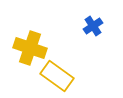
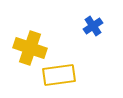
yellow rectangle: moved 2 px right, 1 px up; rotated 44 degrees counterclockwise
